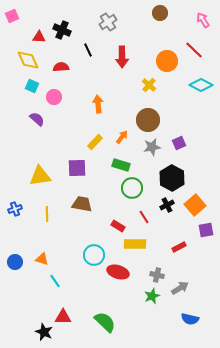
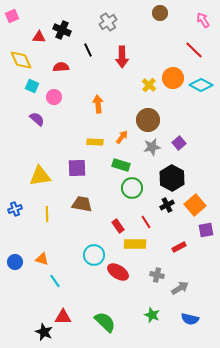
yellow diamond at (28, 60): moved 7 px left
orange circle at (167, 61): moved 6 px right, 17 px down
yellow rectangle at (95, 142): rotated 49 degrees clockwise
purple square at (179, 143): rotated 16 degrees counterclockwise
red line at (144, 217): moved 2 px right, 5 px down
red rectangle at (118, 226): rotated 24 degrees clockwise
red ellipse at (118, 272): rotated 15 degrees clockwise
green star at (152, 296): moved 19 px down; rotated 28 degrees counterclockwise
